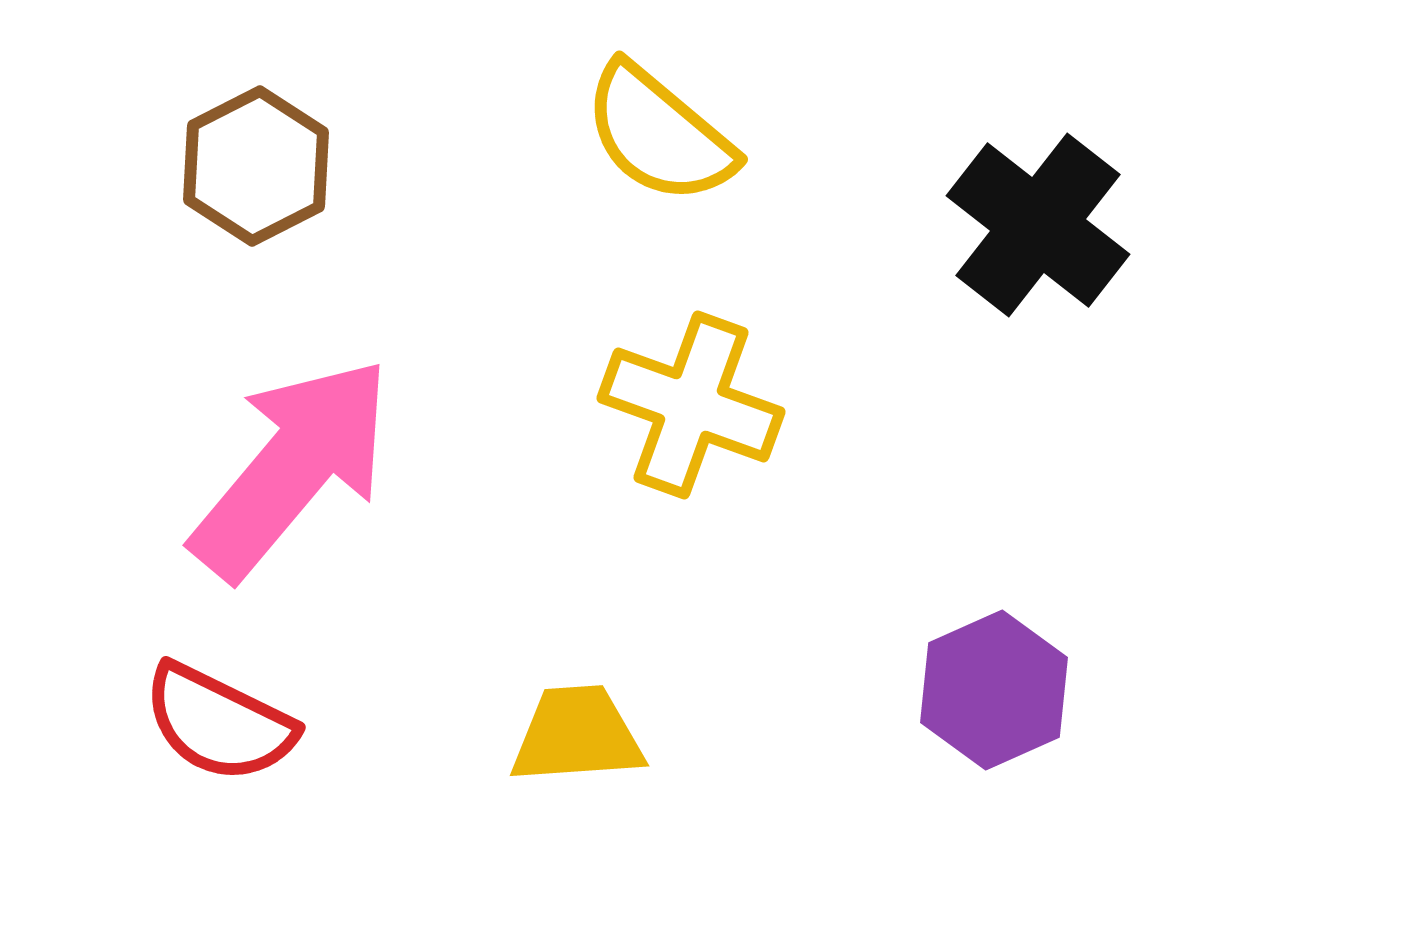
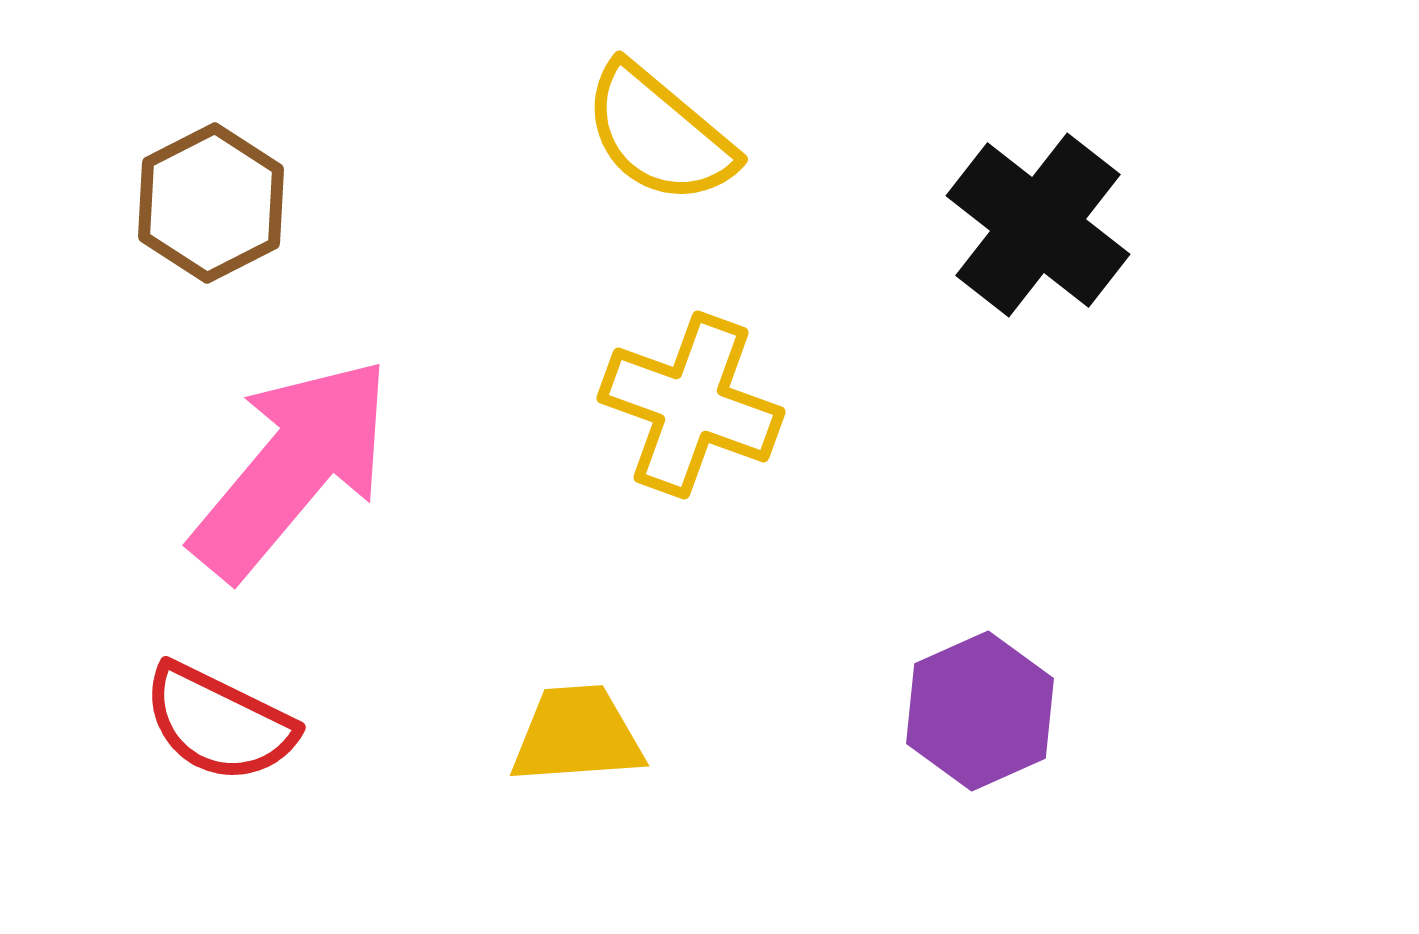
brown hexagon: moved 45 px left, 37 px down
purple hexagon: moved 14 px left, 21 px down
